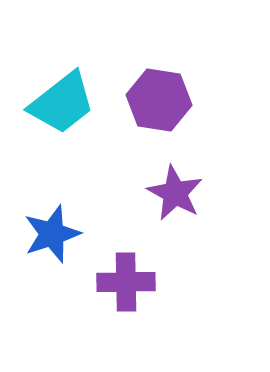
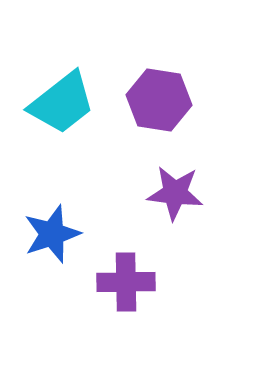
purple star: rotated 22 degrees counterclockwise
